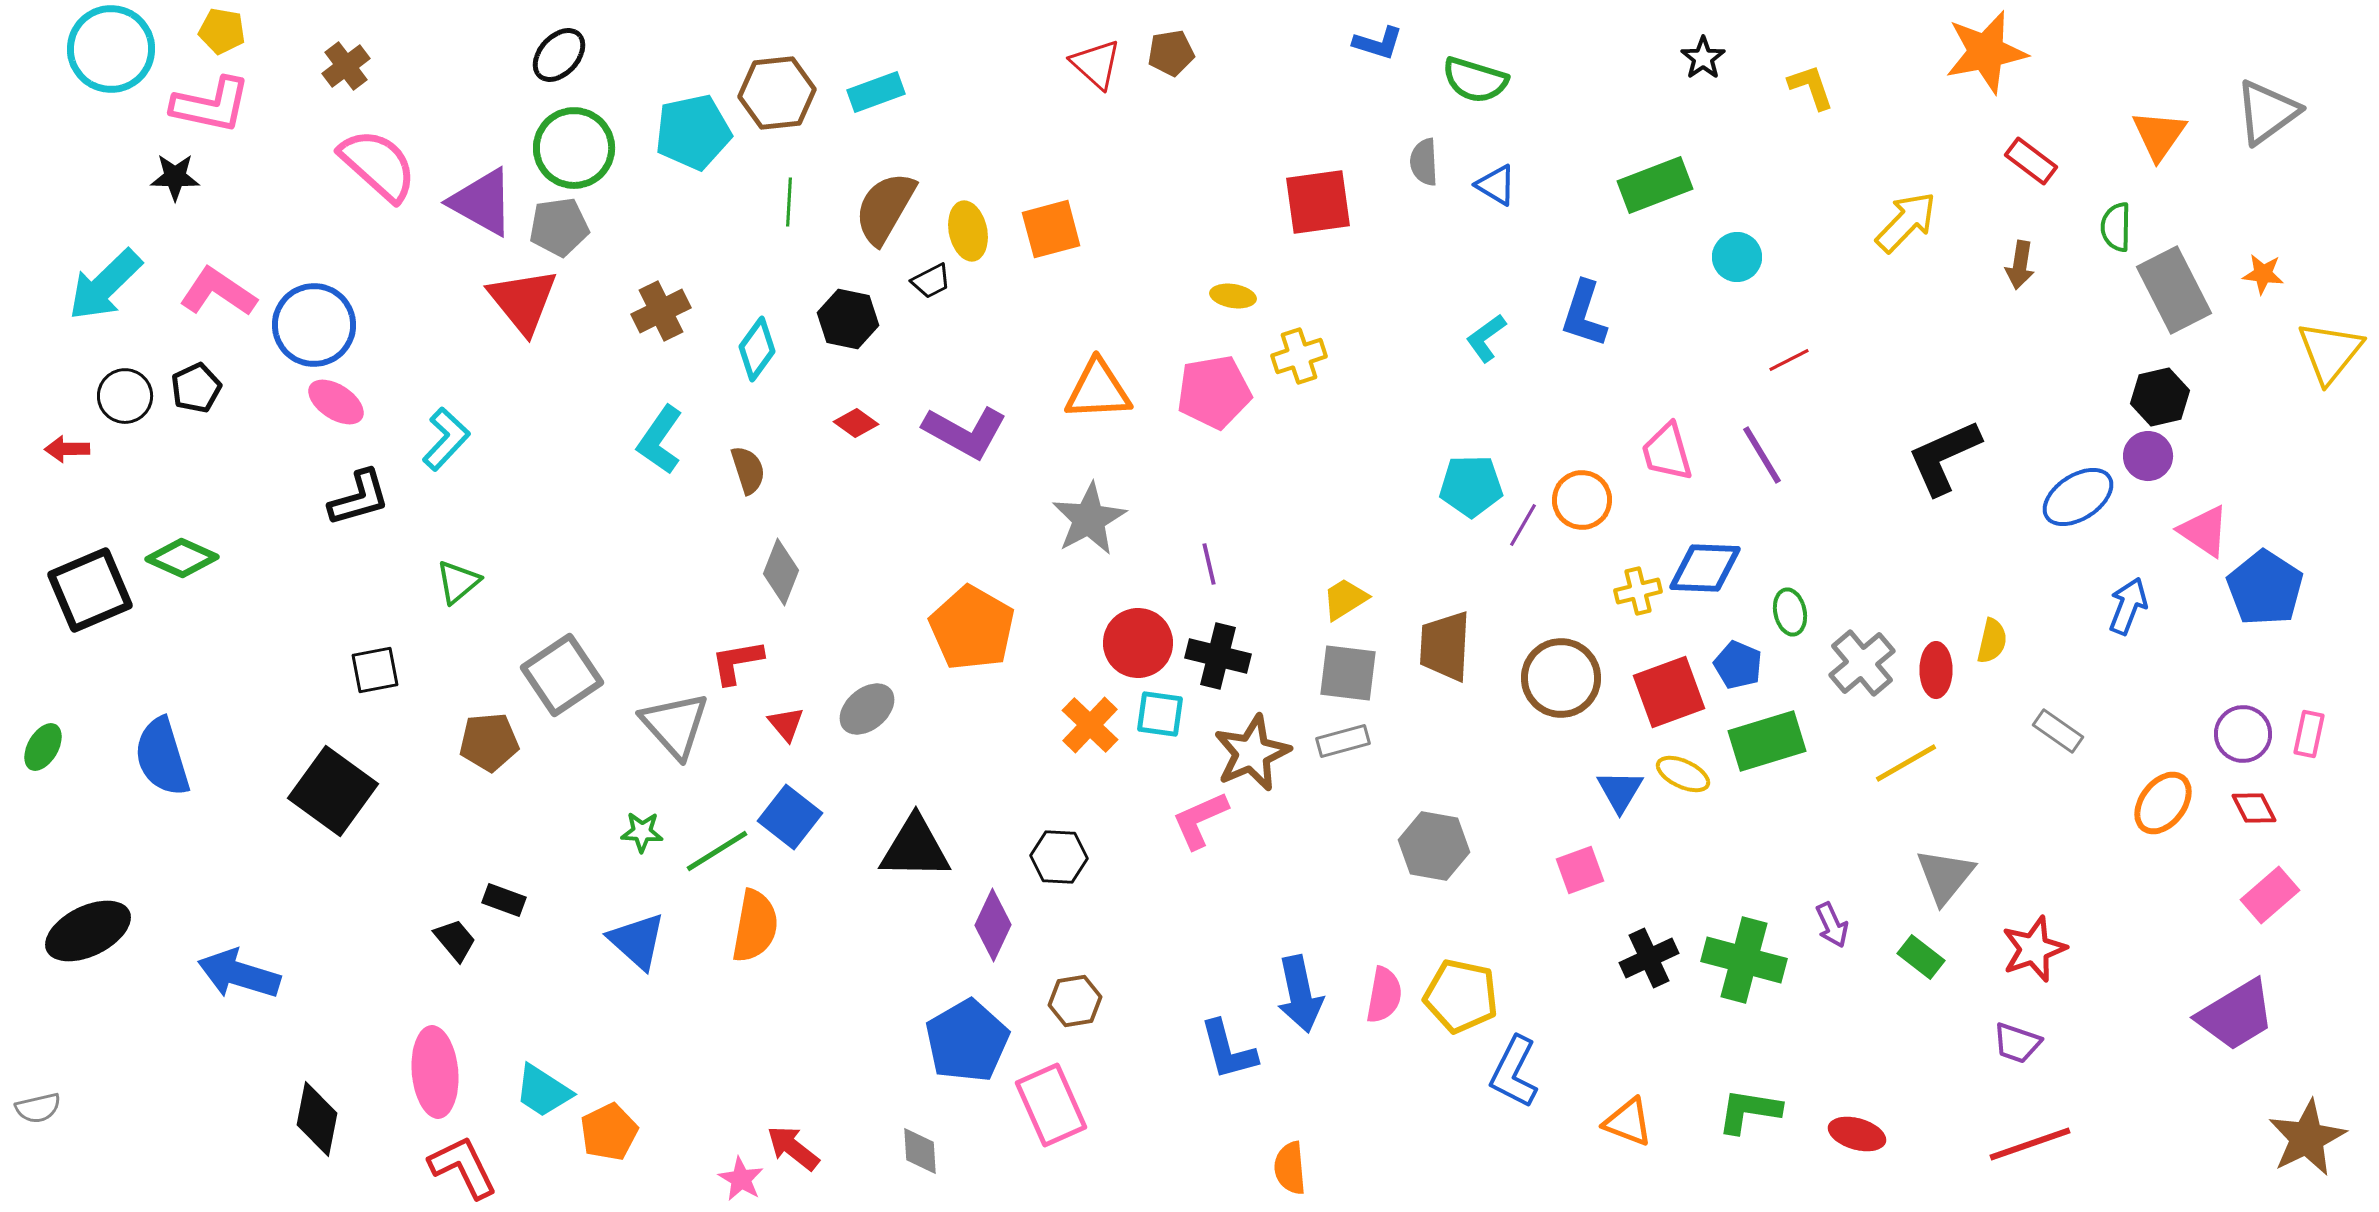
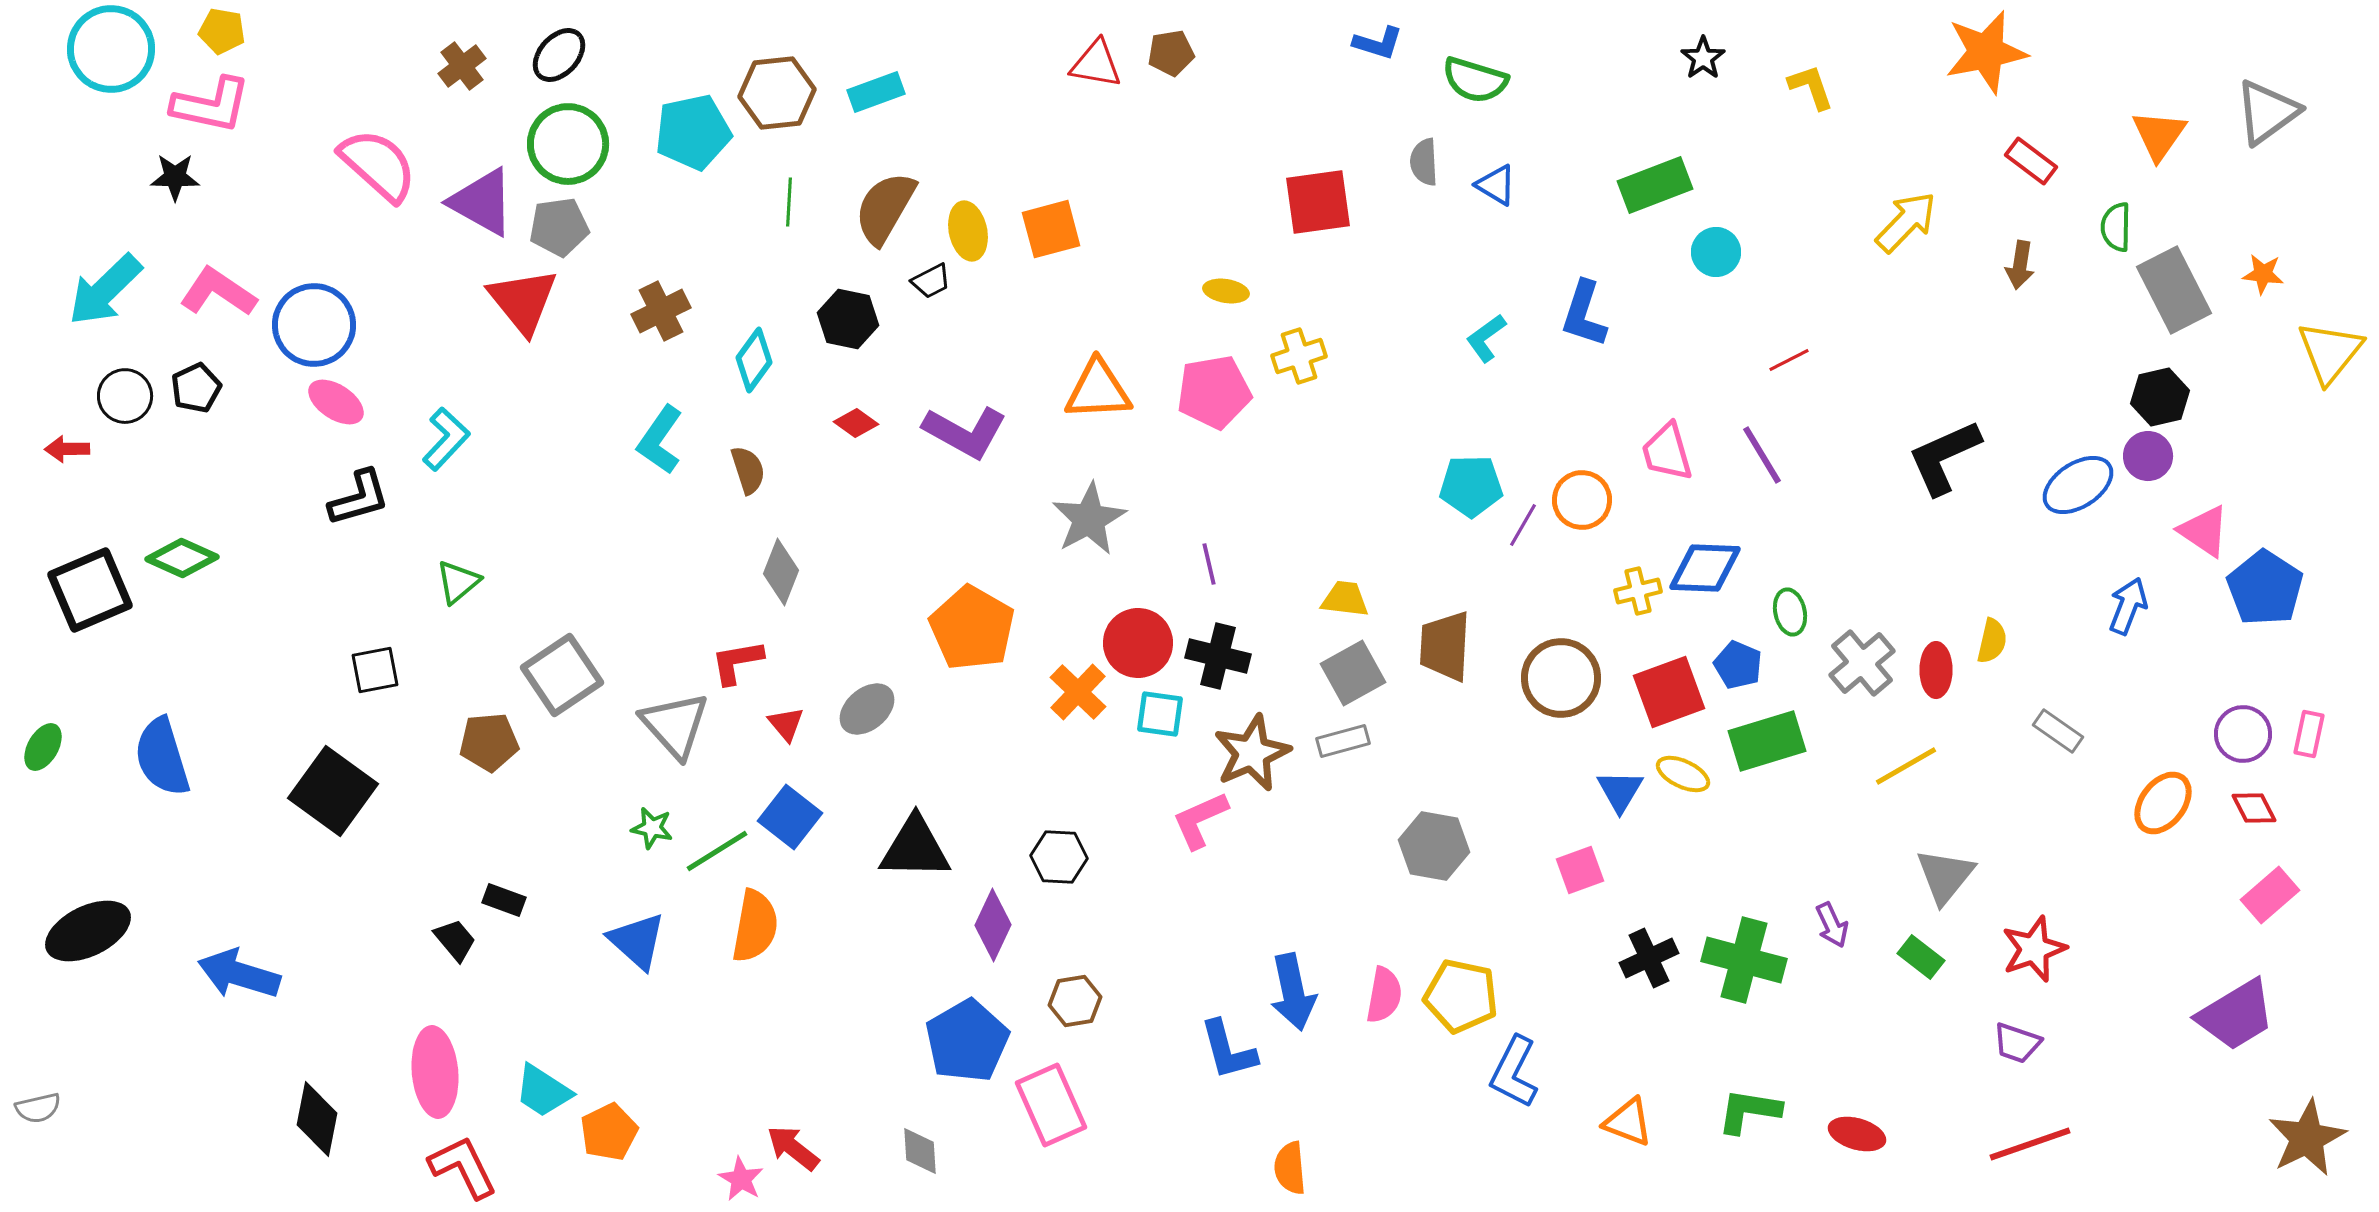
red triangle at (1096, 64): rotated 32 degrees counterclockwise
brown cross at (346, 66): moved 116 px right
green circle at (574, 148): moved 6 px left, 4 px up
cyan circle at (1737, 257): moved 21 px left, 5 px up
cyan arrow at (105, 285): moved 5 px down
yellow ellipse at (1233, 296): moved 7 px left, 5 px up
cyan diamond at (757, 349): moved 3 px left, 11 px down
blue ellipse at (2078, 497): moved 12 px up
yellow trapezoid at (1345, 599): rotated 39 degrees clockwise
gray square at (1348, 673): moved 5 px right; rotated 36 degrees counterclockwise
orange cross at (1090, 725): moved 12 px left, 33 px up
yellow line at (1906, 763): moved 3 px down
green star at (642, 832): moved 10 px right, 4 px up; rotated 9 degrees clockwise
blue arrow at (1300, 994): moved 7 px left, 2 px up
